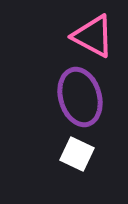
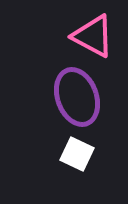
purple ellipse: moved 3 px left; rotated 4 degrees counterclockwise
